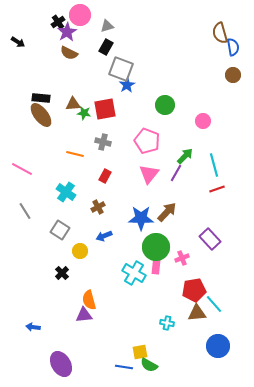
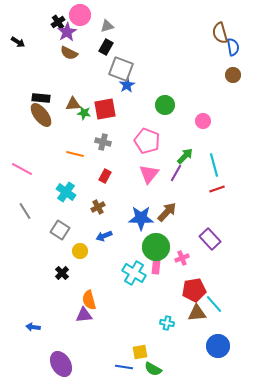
green semicircle at (149, 365): moved 4 px right, 4 px down
